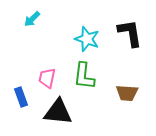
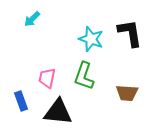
cyan star: moved 4 px right
green L-shape: rotated 12 degrees clockwise
blue rectangle: moved 4 px down
